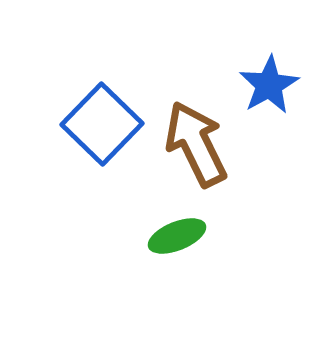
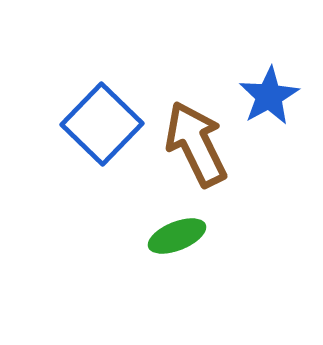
blue star: moved 11 px down
